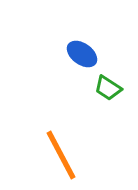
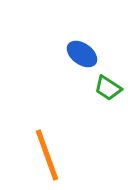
orange line: moved 14 px left; rotated 8 degrees clockwise
